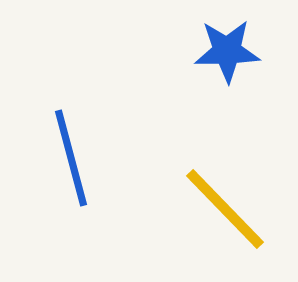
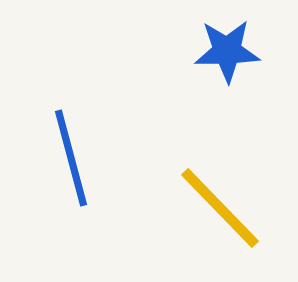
yellow line: moved 5 px left, 1 px up
